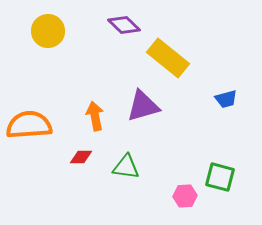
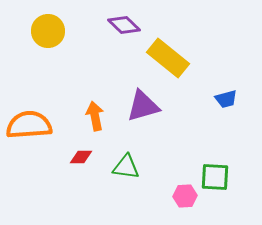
green square: moved 5 px left; rotated 12 degrees counterclockwise
